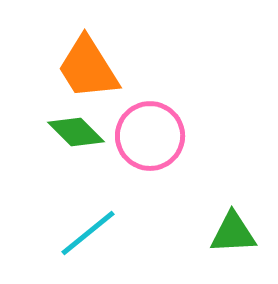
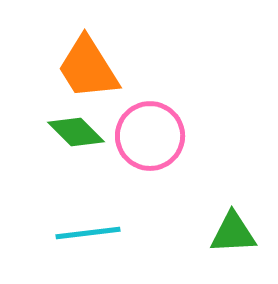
cyan line: rotated 32 degrees clockwise
